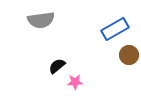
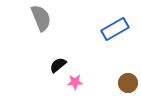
gray semicircle: moved 2 px up; rotated 104 degrees counterclockwise
brown circle: moved 1 px left, 28 px down
black semicircle: moved 1 px right, 1 px up
